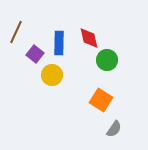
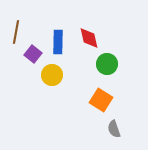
brown line: rotated 15 degrees counterclockwise
blue rectangle: moved 1 px left, 1 px up
purple square: moved 2 px left
green circle: moved 4 px down
gray semicircle: rotated 126 degrees clockwise
